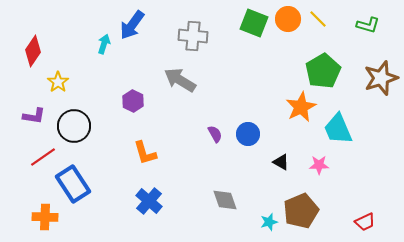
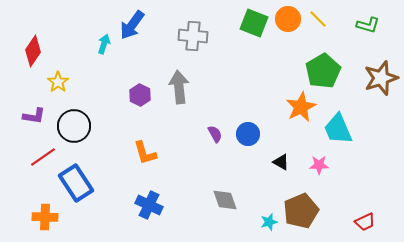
gray arrow: moved 1 px left, 7 px down; rotated 52 degrees clockwise
purple hexagon: moved 7 px right, 6 px up
blue rectangle: moved 3 px right, 1 px up
blue cross: moved 4 px down; rotated 16 degrees counterclockwise
